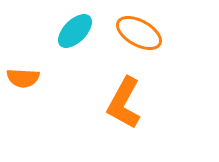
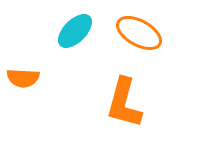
orange L-shape: rotated 14 degrees counterclockwise
